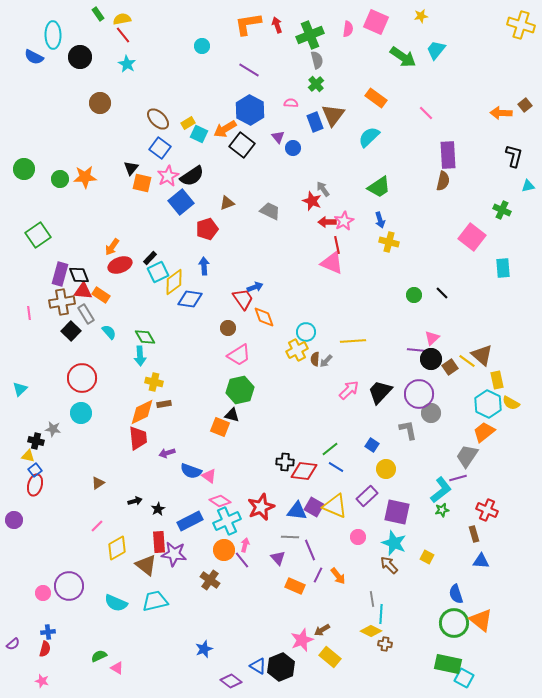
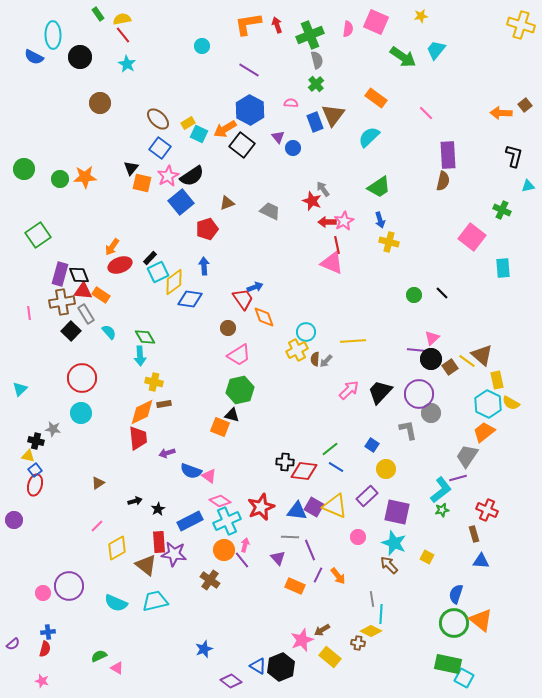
blue semicircle at (456, 594): rotated 36 degrees clockwise
brown cross at (385, 644): moved 27 px left, 1 px up
